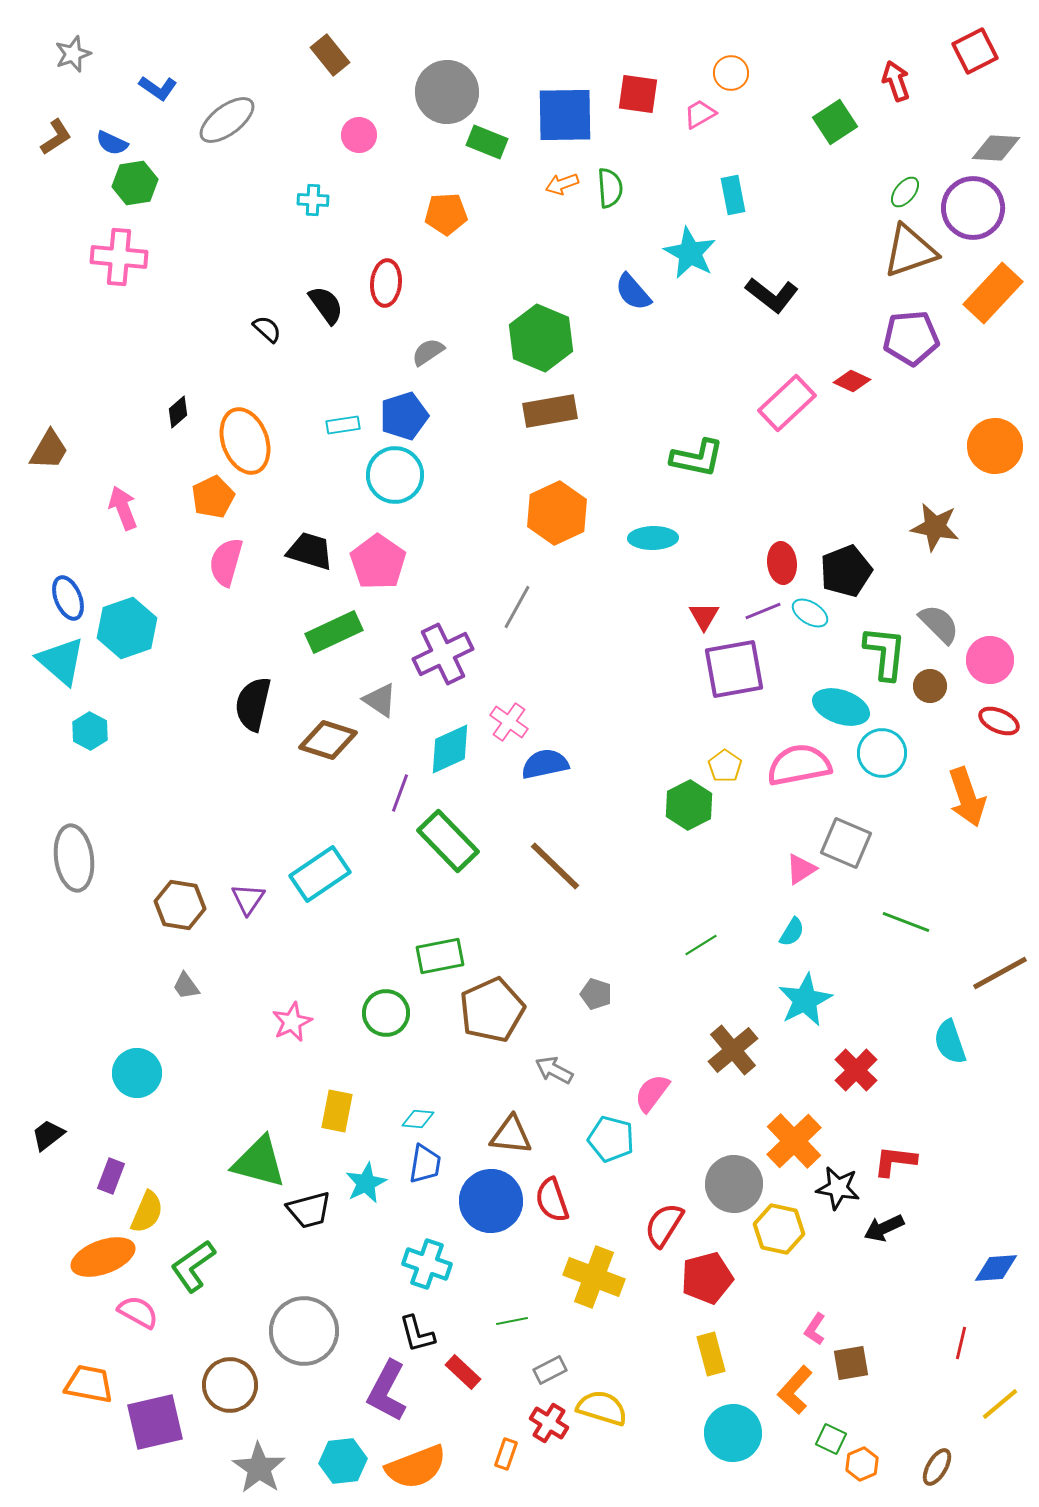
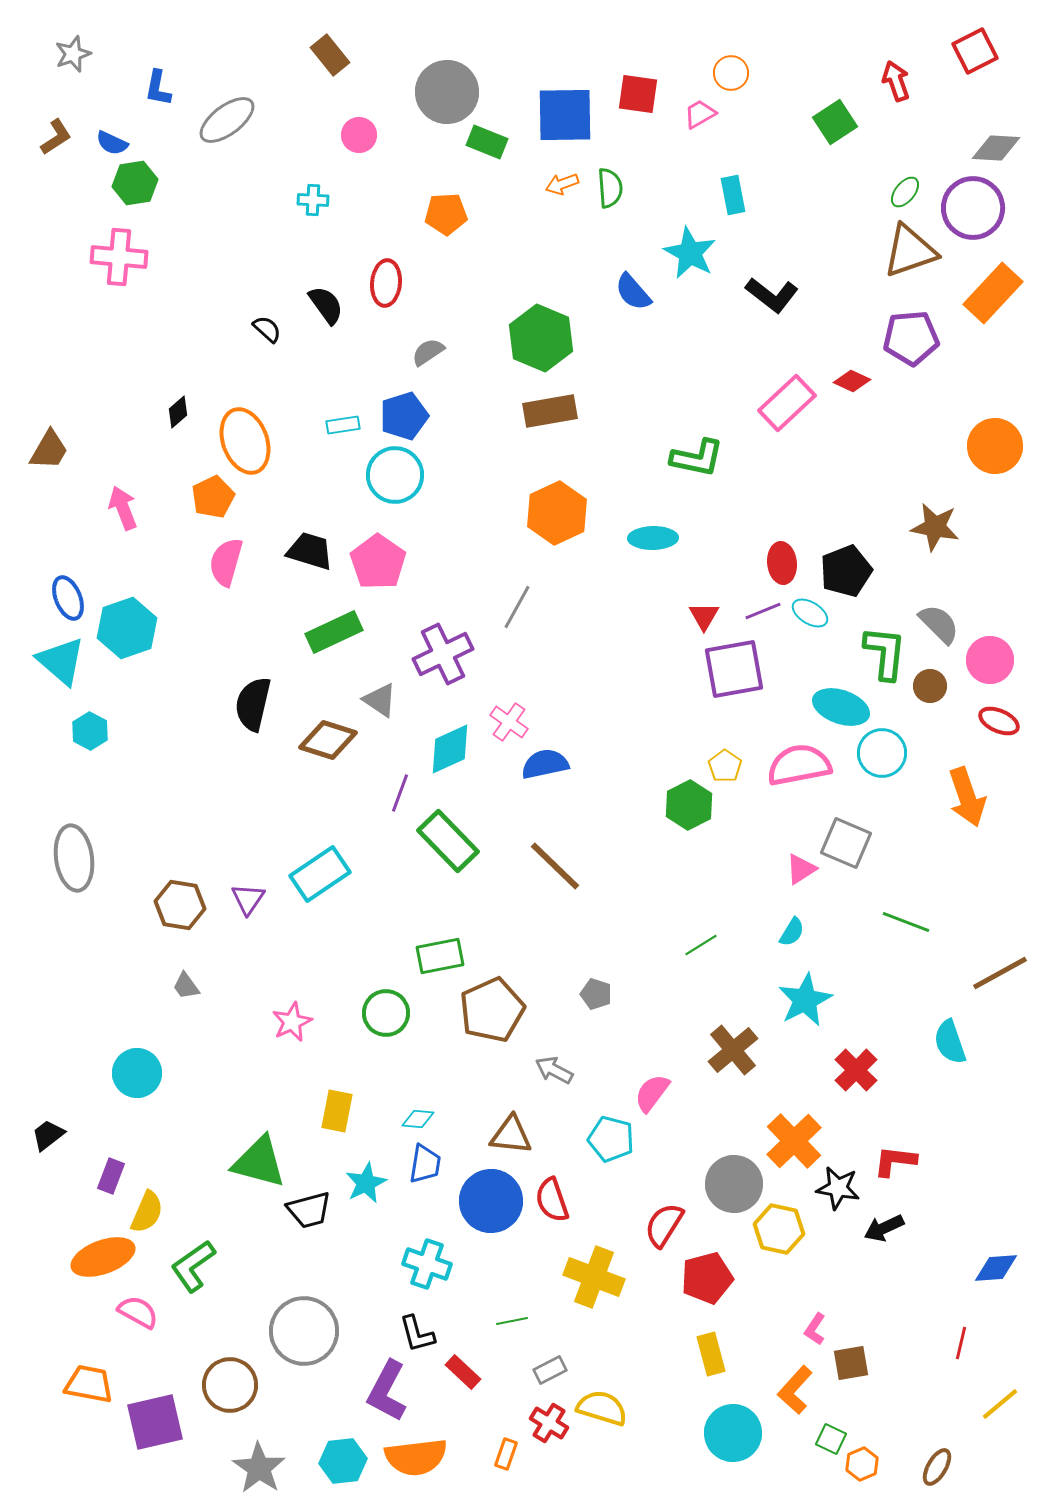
blue L-shape at (158, 88): rotated 66 degrees clockwise
orange semicircle at (416, 1467): moved 10 px up; rotated 14 degrees clockwise
